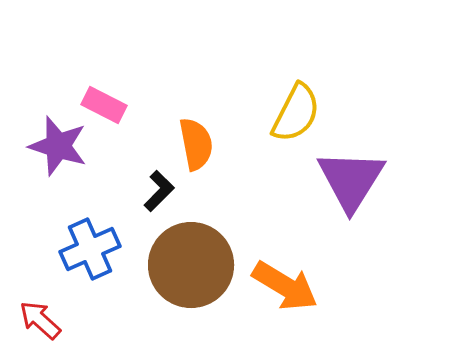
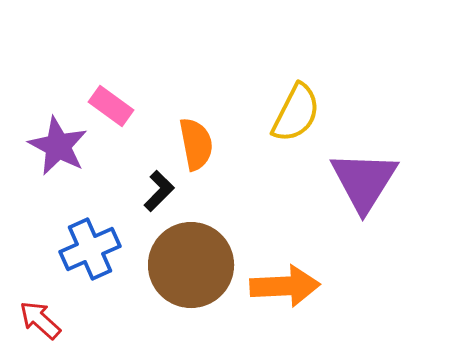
pink rectangle: moved 7 px right, 1 px down; rotated 9 degrees clockwise
purple star: rotated 10 degrees clockwise
purple triangle: moved 13 px right, 1 px down
orange arrow: rotated 34 degrees counterclockwise
